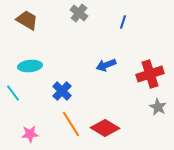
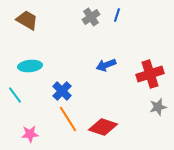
gray cross: moved 12 px right, 4 px down; rotated 18 degrees clockwise
blue line: moved 6 px left, 7 px up
cyan line: moved 2 px right, 2 px down
gray star: rotated 30 degrees clockwise
orange line: moved 3 px left, 5 px up
red diamond: moved 2 px left, 1 px up; rotated 12 degrees counterclockwise
